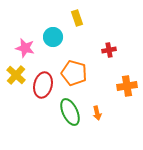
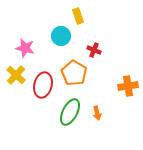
yellow rectangle: moved 1 px right, 2 px up
cyan circle: moved 8 px right, 1 px up
red cross: moved 15 px left; rotated 32 degrees clockwise
orange pentagon: rotated 15 degrees clockwise
orange cross: moved 1 px right
green ellipse: rotated 52 degrees clockwise
